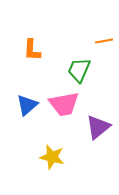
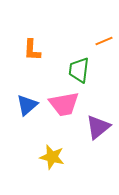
orange line: rotated 12 degrees counterclockwise
green trapezoid: rotated 16 degrees counterclockwise
